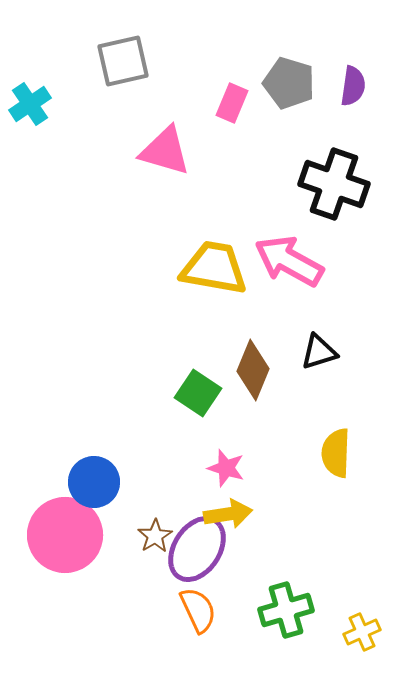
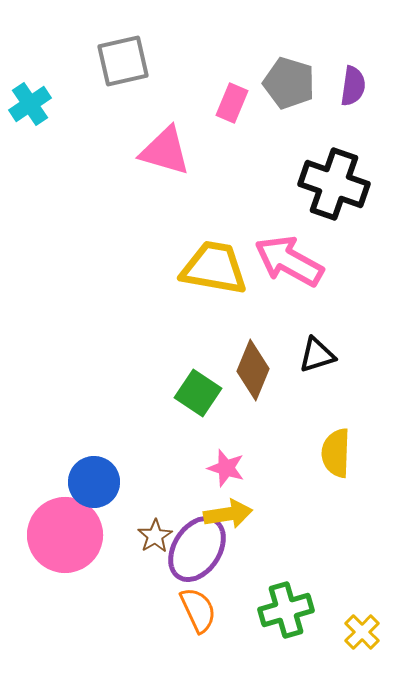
black triangle: moved 2 px left, 3 px down
yellow cross: rotated 21 degrees counterclockwise
